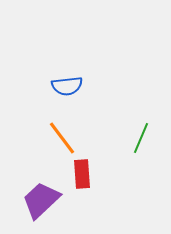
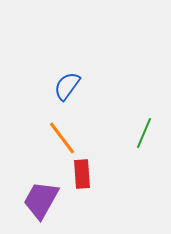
blue semicircle: rotated 132 degrees clockwise
green line: moved 3 px right, 5 px up
purple trapezoid: rotated 18 degrees counterclockwise
